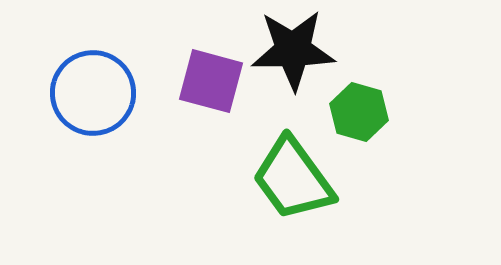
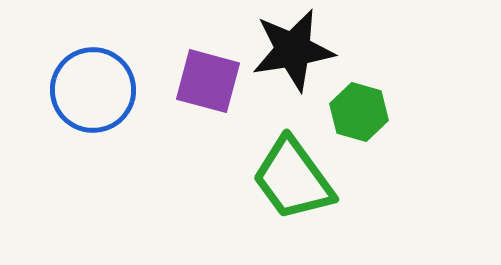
black star: rotated 8 degrees counterclockwise
purple square: moved 3 px left
blue circle: moved 3 px up
